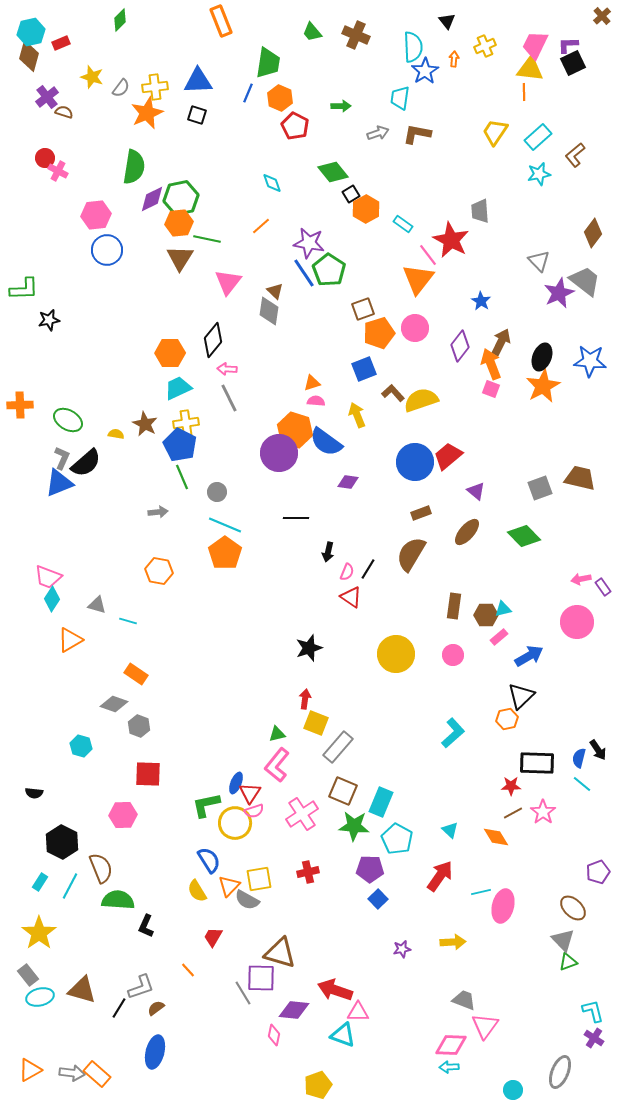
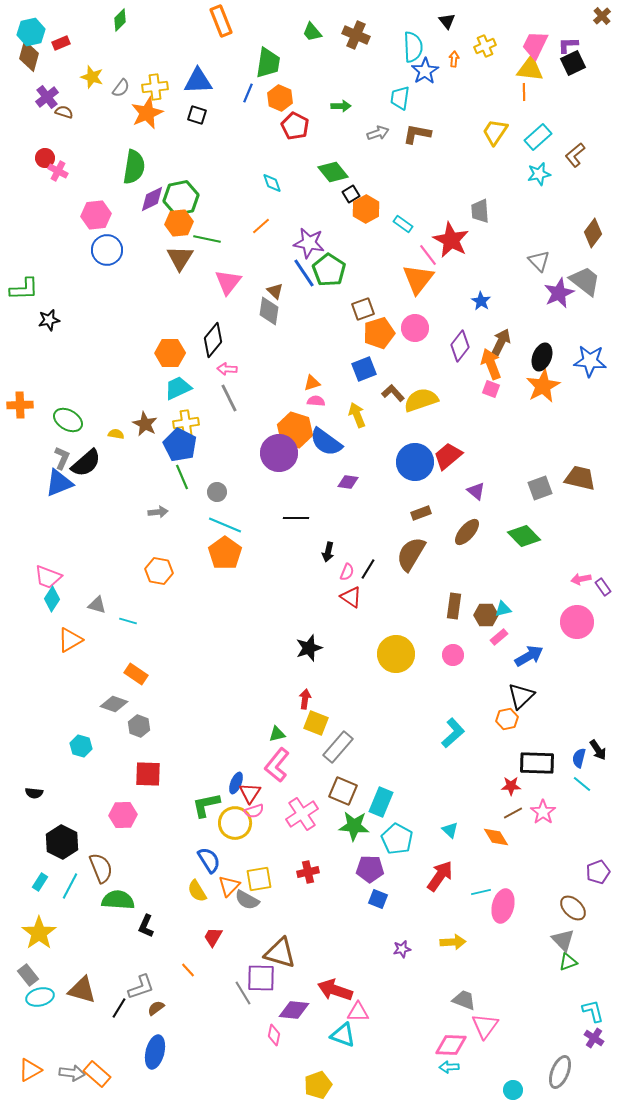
blue square at (378, 899): rotated 24 degrees counterclockwise
